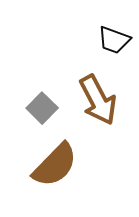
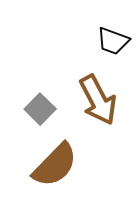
black trapezoid: moved 1 px left, 1 px down
gray square: moved 2 px left, 1 px down
